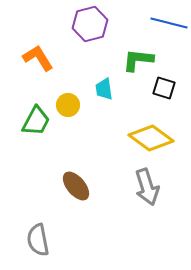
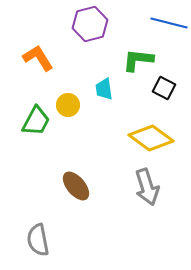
black square: rotated 10 degrees clockwise
